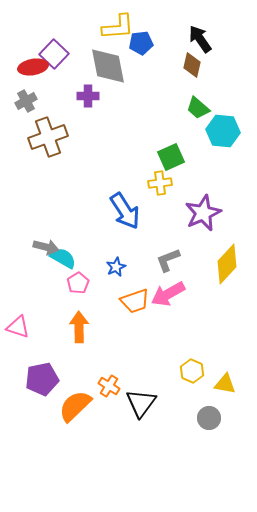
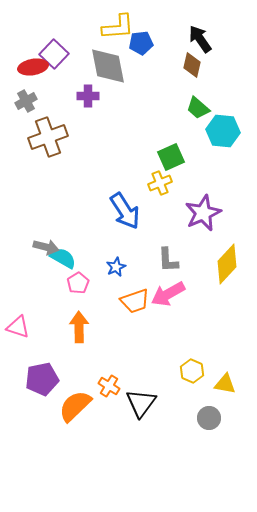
yellow cross: rotated 15 degrees counterclockwise
gray L-shape: rotated 72 degrees counterclockwise
